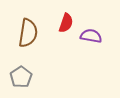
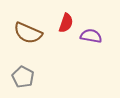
brown semicircle: rotated 104 degrees clockwise
gray pentagon: moved 2 px right; rotated 10 degrees counterclockwise
